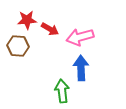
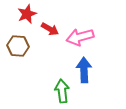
red star: moved 6 px up; rotated 18 degrees counterclockwise
blue arrow: moved 3 px right, 2 px down
